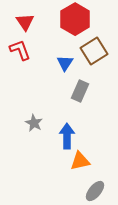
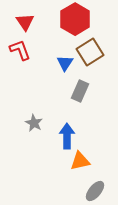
brown square: moved 4 px left, 1 px down
